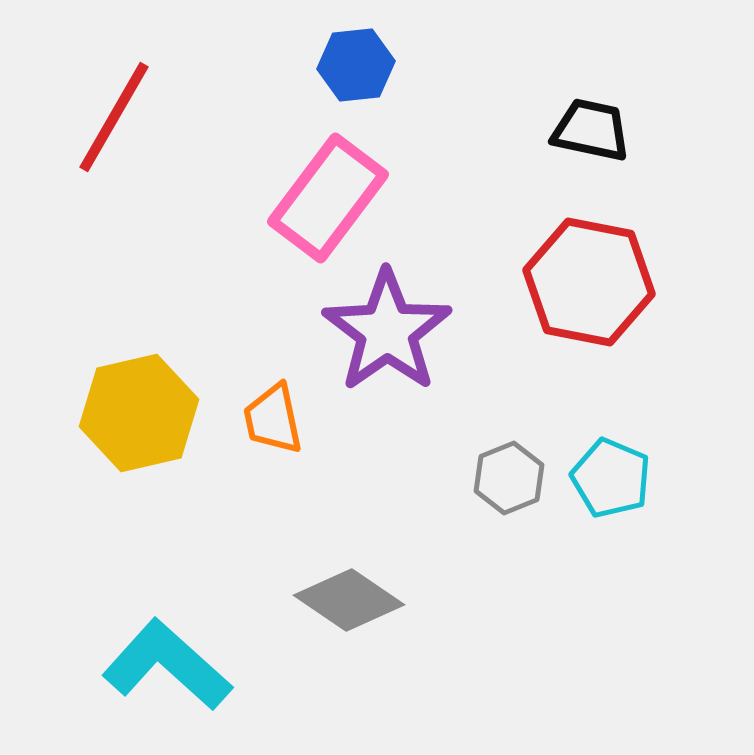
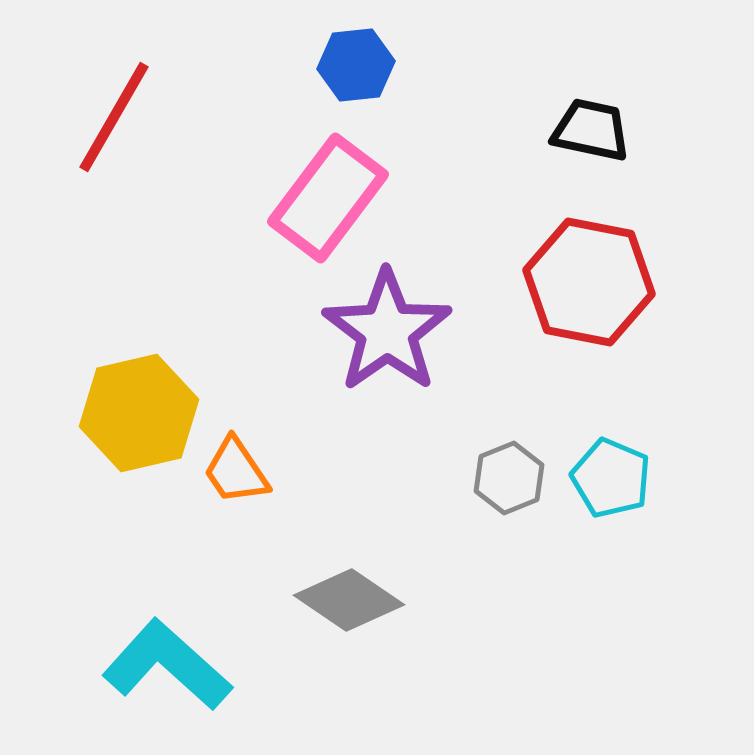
orange trapezoid: moved 37 px left, 52 px down; rotated 22 degrees counterclockwise
